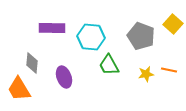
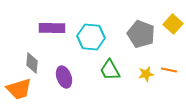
gray pentagon: moved 2 px up
green trapezoid: moved 1 px right, 5 px down
orange trapezoid: rotated 76 degrees counterclockwise
